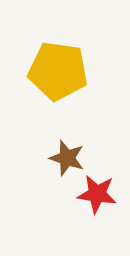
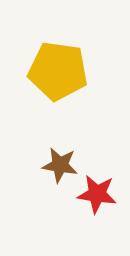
brown star: moved 7 px left, 7 px down; rotated 9 degrees counterclockwise
